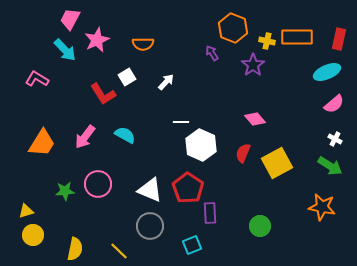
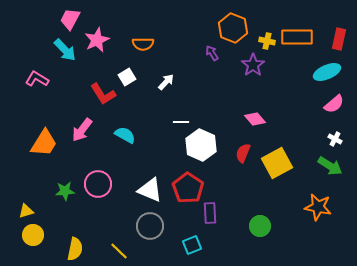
pink arrow: moved 3 px left, 7 px up
orange trapezoid: moved 2 px right
orange star: moved 4 px left
